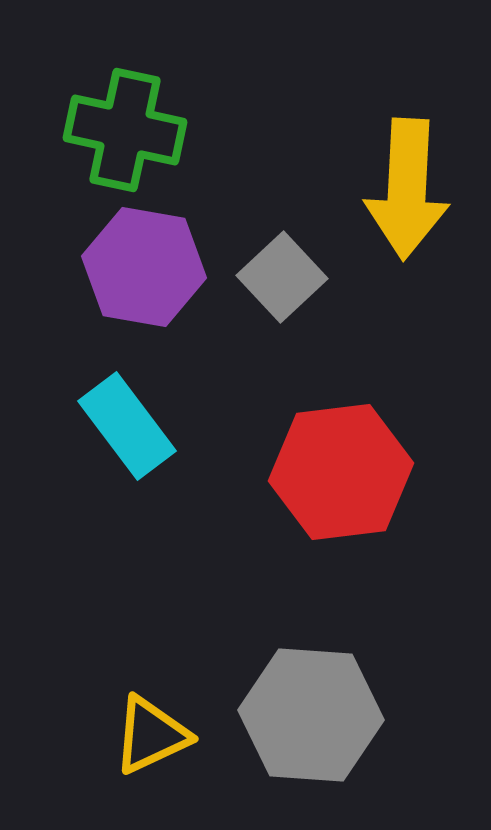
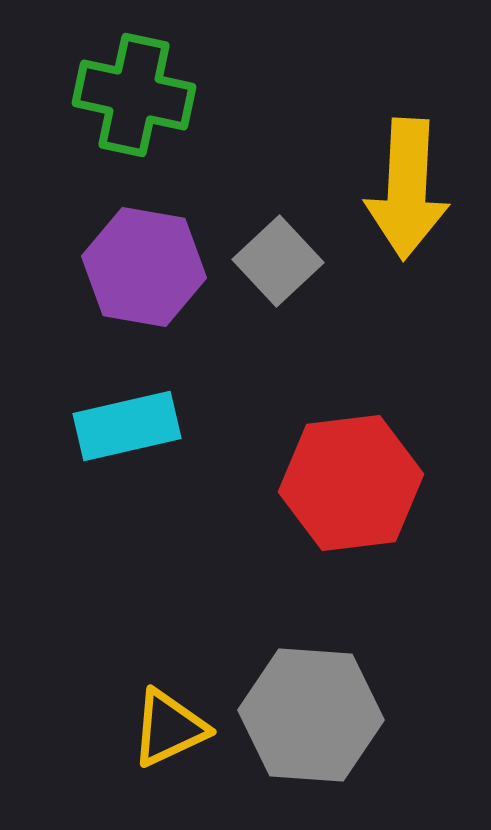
green cross: moved 9 px right, 35 px up
gray square: moved 4 px left, 16 px up
cyan rectangle: rotated 66 degrees counterclockwise
red hexagon: moved 10 px right, 11 px down
yellow triangle: moved 18 px right, 7 px up
